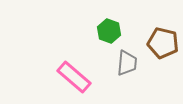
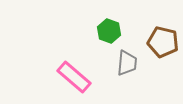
brown pentagon: moved 1 px up
